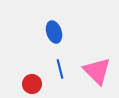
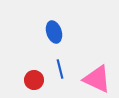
pink triangle: moved 8 px down; rotated 20 degrees counterclockwise
red circle: moved 2 px right, 4 px up
